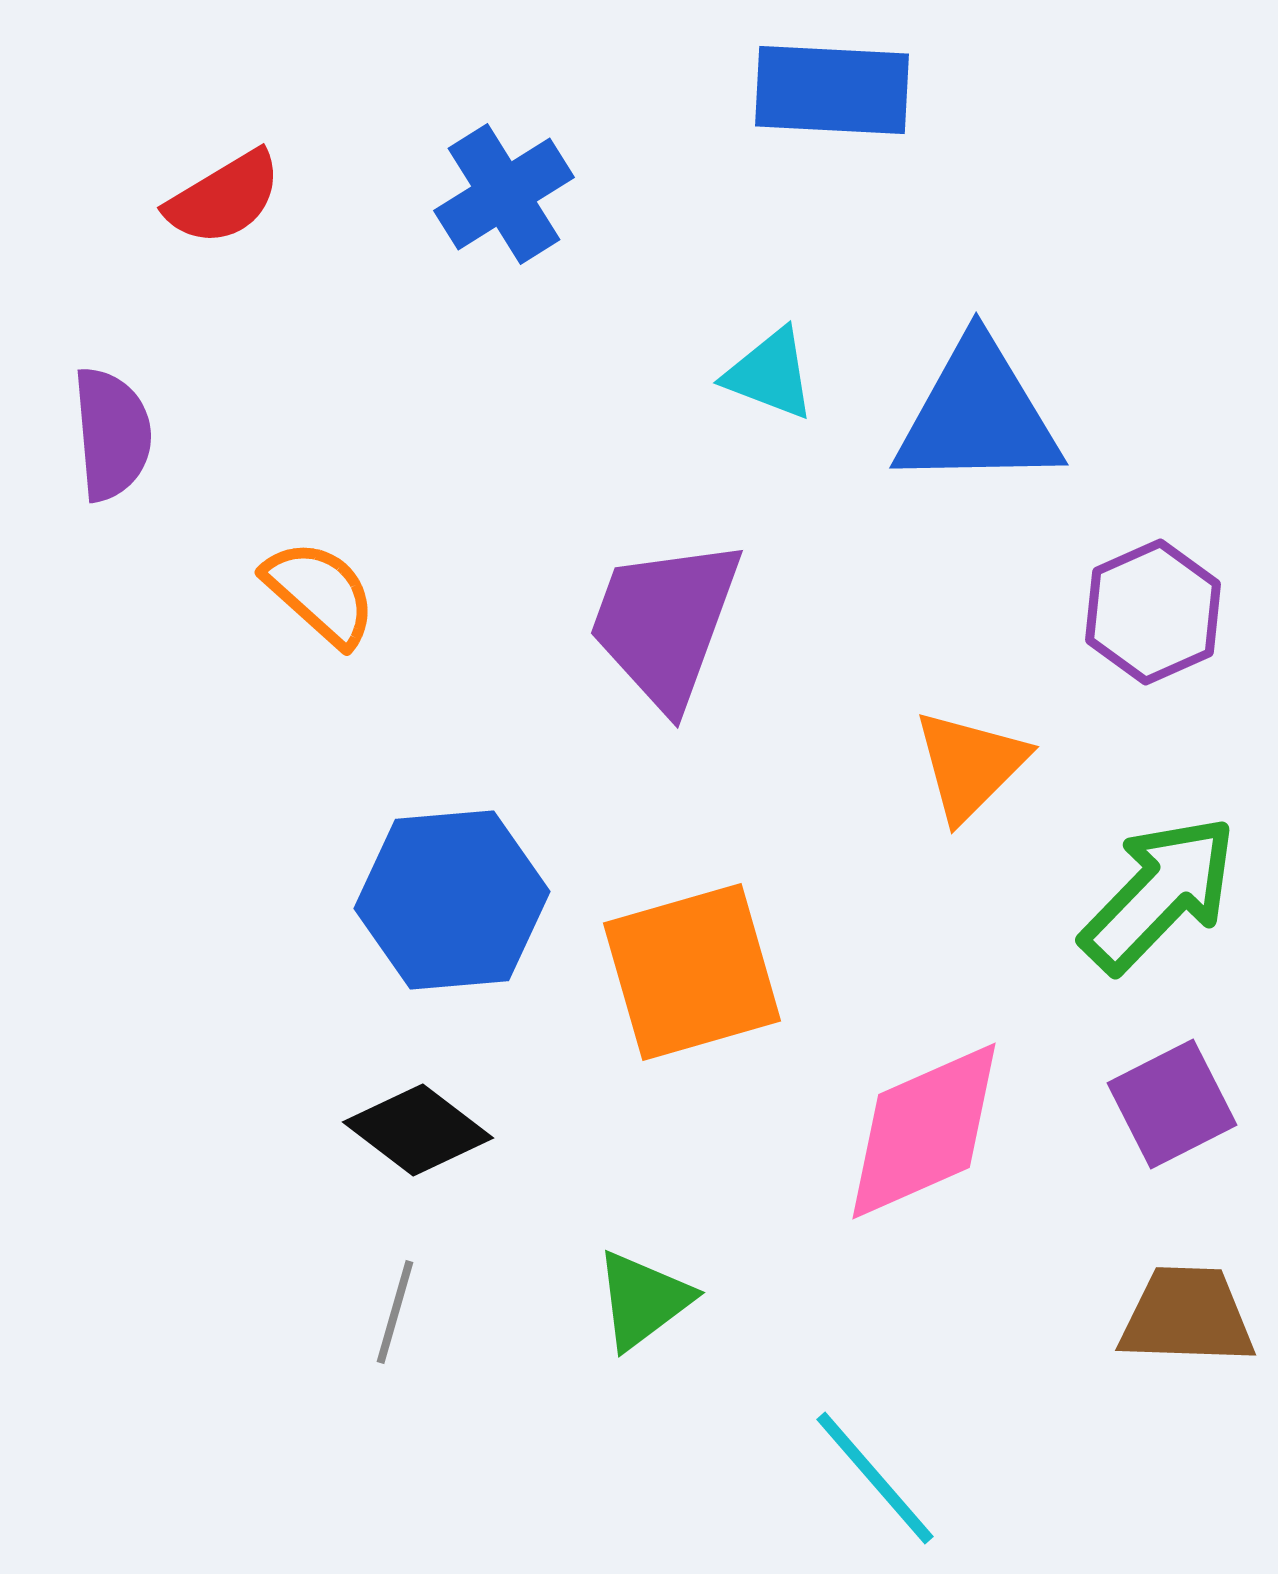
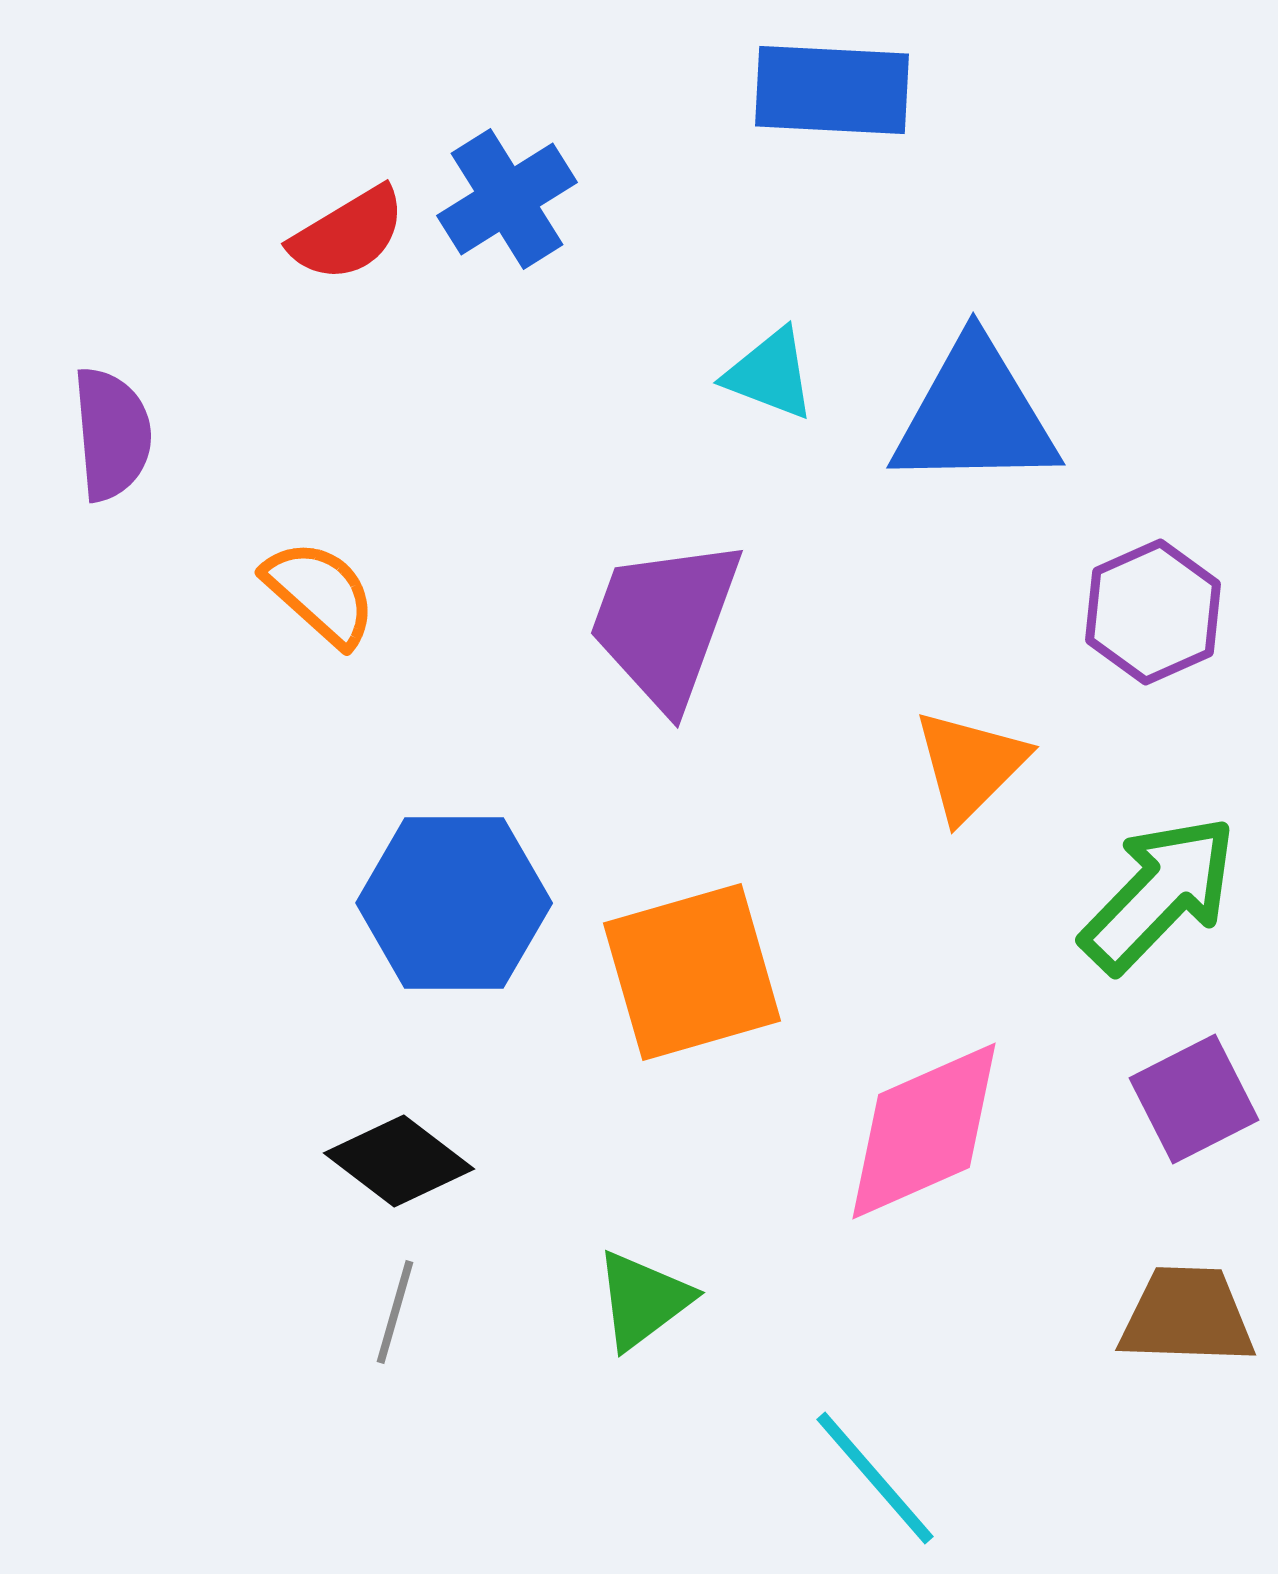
blue cross: moved 3 px right, 5 px down
red semicircle: moved 124 px right, 36 px down
blue triangle: moved 3 px left
blue hexagon: moved 2 px right, 3 px down; rotated 5 degrees clockwise
purple square: moved 22 px right, 5 px up
black diamond: moved 19 px left, 31 px down
